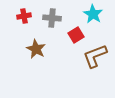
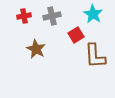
gray cross: moved 2 px up; rotated 18 degrees counterclockwise
brown L-shape: rotated 72 degrees counterclockwise
